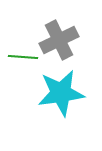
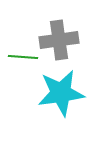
gray cross: rotated 18 degrees clockwise
